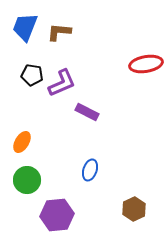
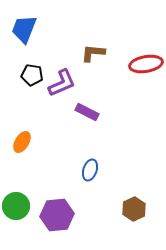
blue trapezoid: moved 1 px left, 2 px down
brown L-shape: moved 34 px right, 21 px down
green circle: moved 11 px left, 26 px down
